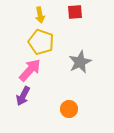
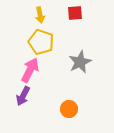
red square: moved 1 px down
pink arrow: rotated 15 degrees counterclockwise
